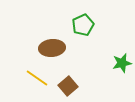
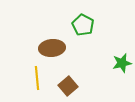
green pentagon: rotated 20 degrees counterclockwise
yellow line: rotated 50 degrees clockwise
